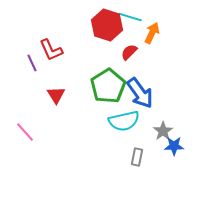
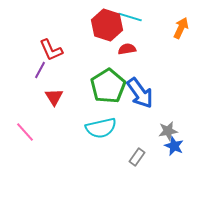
orange arrow: moved 29 px right, 5 px up
red semicircle: moved 2 px left, 3 px up; rotated 36 degrees clockwise
purple line: moved 8 px right, 7 px down; rotated 54 degrees clockwise
red triangle: moved 2 px left, 2 px down
cyan semicircle: moved 23 px left, 7 px down
gray star: moved 5 px right; rotated 24 degrees clockwise
blue star: rotated 24 degrees clockwise
gray rectangle: rotated 24 degrees clockwise
